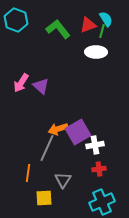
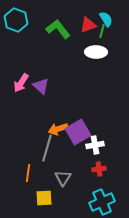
gray line: rotated 8 degrees counterclockwise
gray triangle: moved 2 px up
